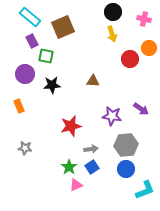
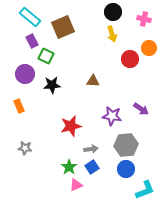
green square: rotated 14 degrees clockwise
